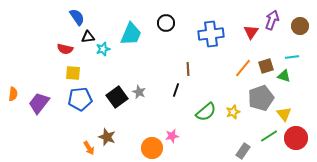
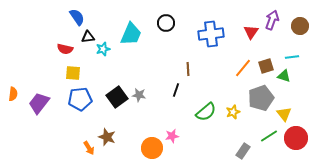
gray star: moved 3 px down; rotated 16 degrees counterclockwise
